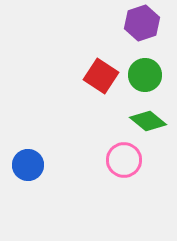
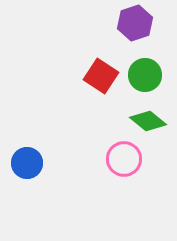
purple hexagon: moved 7 px left
pink circle: moved 1 px up
blue circle: moved 1 px left, 2 px up
